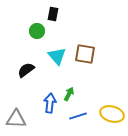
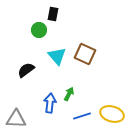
green circle: moved 2 px right, 1 px up
brown square: rotated 15 degrees clockwise
blue line: moved 4 px right
